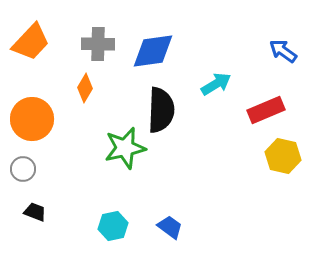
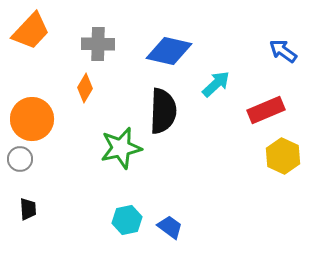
orange trapezoid: moved 11 px up
blue diamond: moved 16 px right; rotated 21 degrees clockwise
cyan arrow: rotated 12 degrees counterclockwise
black semicircle: moved 2 px right, 1 px down
green star: moved 4 px left
yellow hexagon: rotated 12 degrees clockwise
gray circle: moved 3 px left, 10 px up
black trapezoid: moved 7 px left, 3 px up; rotated 65 degrees clockwise
cyan hexagon: moved 14 px right, 6 px up
